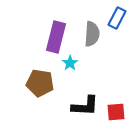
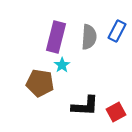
blue rectangle: moved 13 px down
gray semicircle: moved 3 px left, 3 px down
cyan star: moved 8 px left, 2 px down
red square: rotated 24 degrees counterclockwise
